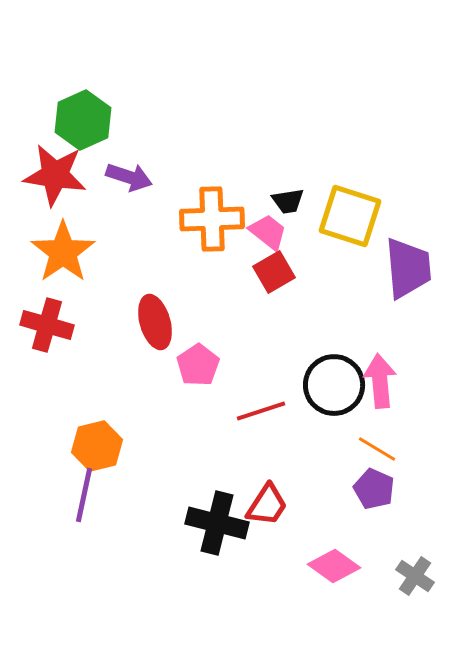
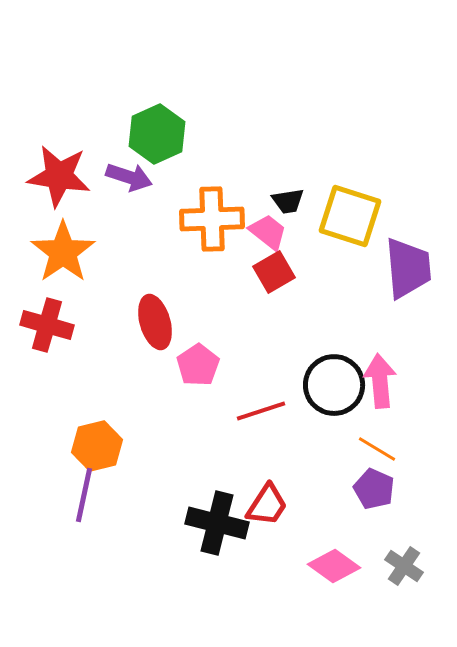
green hexagon: moved 74 px right, 14 px down
red star: moved 4 px right, 1 px down
gray cross: moved 11 px left, 10 px up
